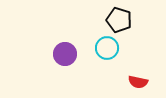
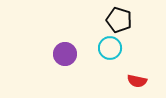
cyan circle: moved 3 px right
red semicircle: moved 1 px left, 1 px up
